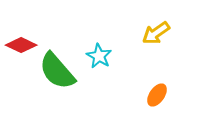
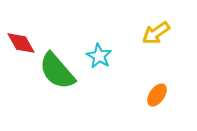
red diamond: moved 2 px up; rotated 36 degrees clockwise
